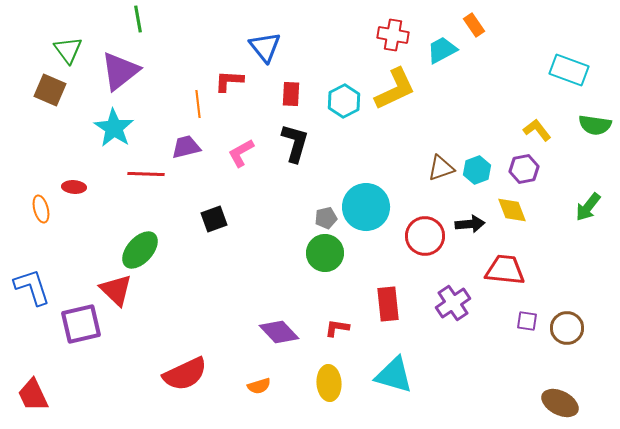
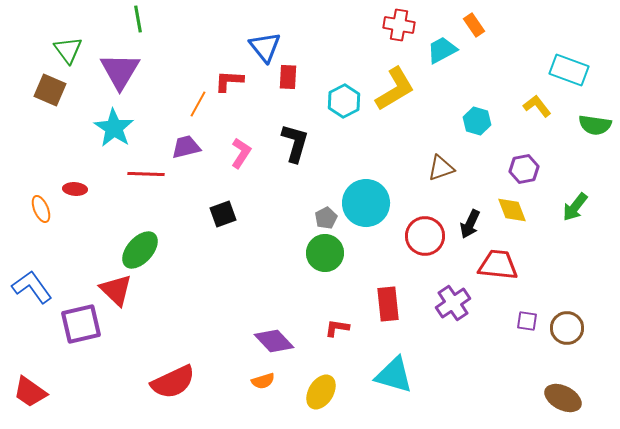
red cross at (393, 35): moved 6 px right, 10 px up
purple triangle at (120, 71): rotated 21 degrees counterclockwise
yellow L-shape at (395, 89): rotated 6 degrees counterclockwise
red rectangle at (291, 94): moved 3 px left, 17 px up
orange line at (198, 104): rotated 36 degrees clockwise
yellow L-shape at (537, 130): moved 24 px up
pink L-shape at (241, 153): rotated 152 degrees clockwise
cyan hexagon at (477, 170): moved 49 px up; rotated 24 degrees counterclockwise
red ellipse at (74, 187): moved 1 px right, 2 px down
cyan circle at (366, 207): moved 4 px up
green arrow at (588, 207): moved 13 px left
orange ellipse at (41, 209): rotated 8 degrees counterclockwise
gray pentagon at (326, 218): rotated 15 degrees counterclockwise
black square at (214, 219): moved 9 px right, 5 px up
black arrow at (470, 224): rotated 120 degrees clockwise
red trapezoid at (505, 270): moved 7 px left, 5 px up
blue L-shape at (32, 287): rotated 18 degrees counterclockwise
purple diamond at (279, 332): moved 5 px left, 9 px down
red semicircle at (185, 374): moved 12 px left, 8 px down
yellow ellipse at (329, 383): moved 8 px left, 9 px down; rotated 36 degrees clockwise
orange semicircle at (259, 386): moved 4 px right, 5 px up
red trapezoid at (33, 395): moved 3 px left, 3 px up; rotated 30 degrees counterclockwise
brown ellipse at (560, 403): moved 3 px right, 5 px up
